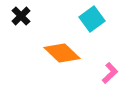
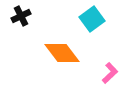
black cross: rotated 18 degrees clockwise
orange diamond: rotated 9 degrees clockwise
